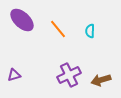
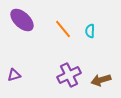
orange line: moved 5 px right
